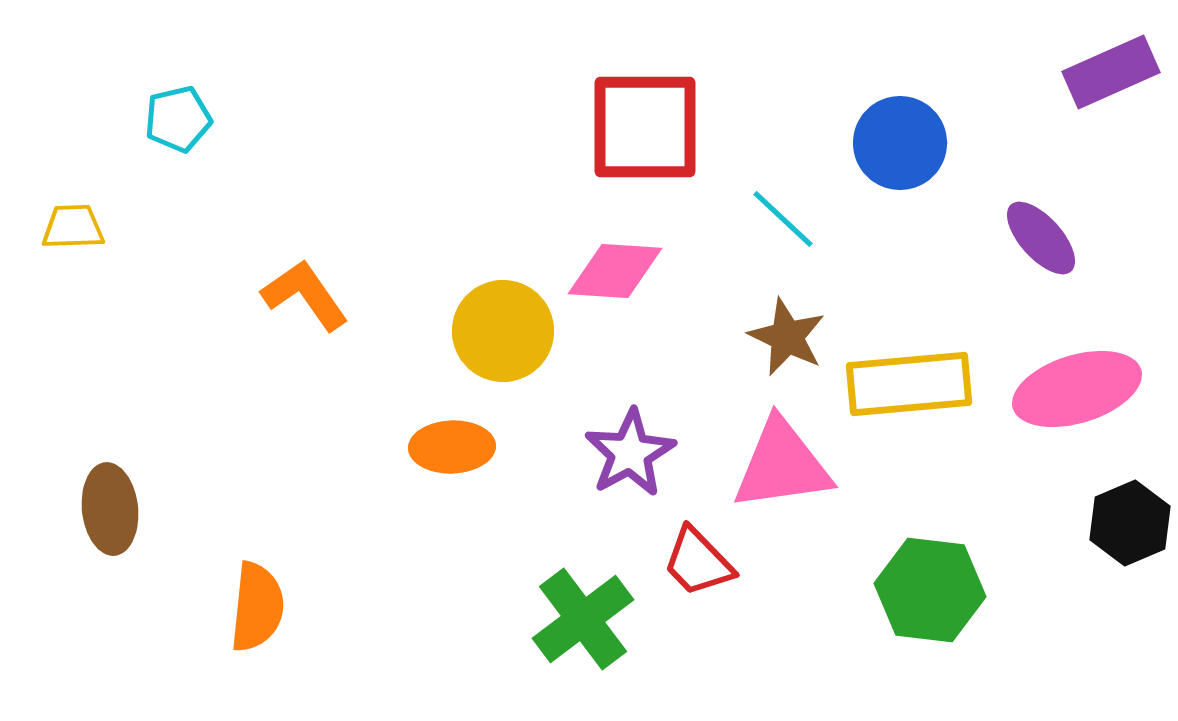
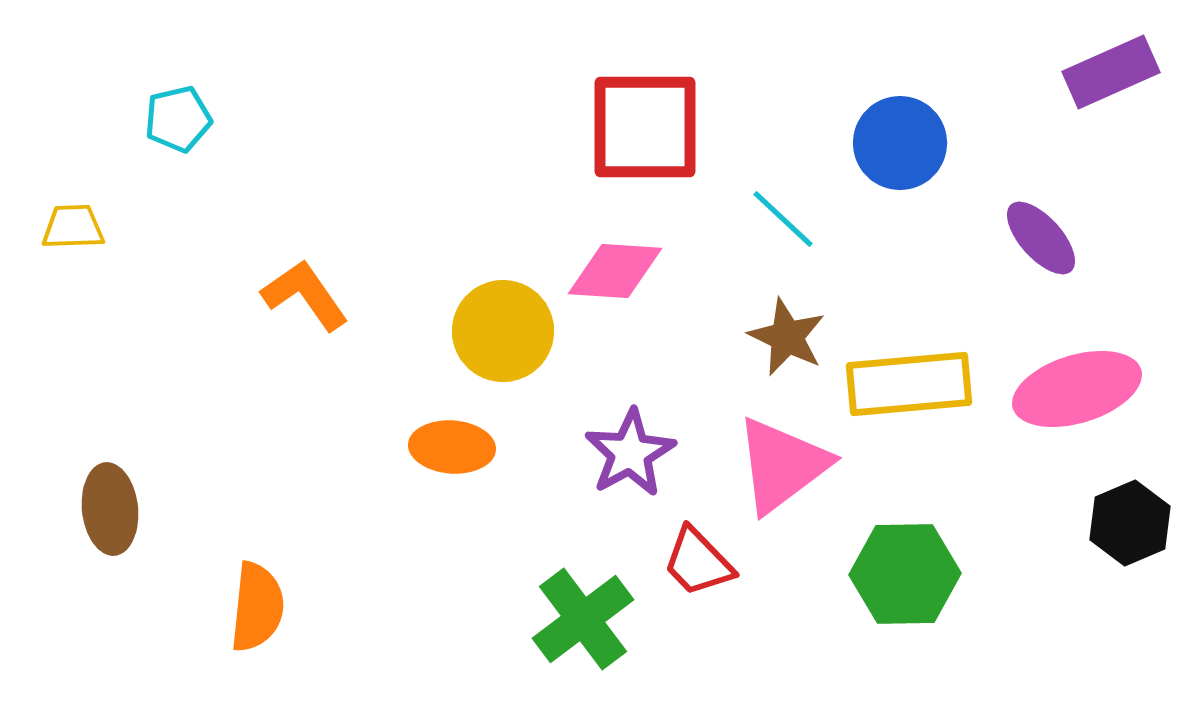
orange ellipse: rotated 6 degrees clockwise
pink triangle: rotated 29 degrees counterclockwise
green hexagon: moved 25 px left, 16 px up; rotated 8 degrees counterclockwise
